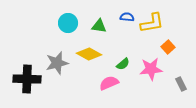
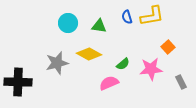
blue semicircle: rotated 112 degrees counterclockwise
yellow L-shape: moved 7 px up
black cross: moved 9 px left, 3 px down
gray rectangle: moved 2 px up
